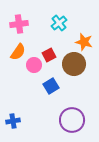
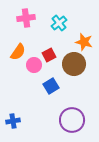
pink cross: moved 7 px right, 6 px up
